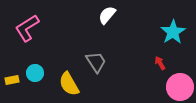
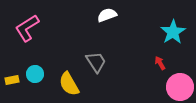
white semicircle: rotated 30 degrees clockwise
cyan circle: moved 1 px down
